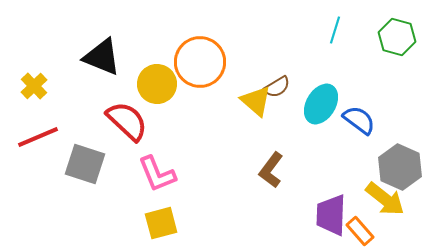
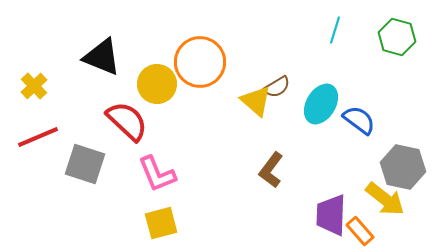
gray hexagon: moved 3 px right; rotated 12 degrees counterclockwise
